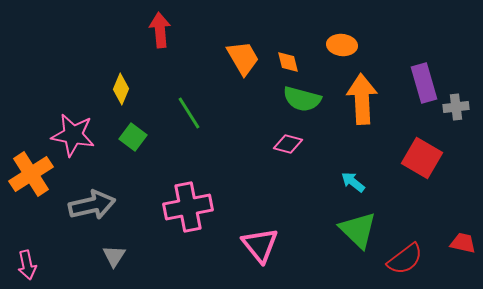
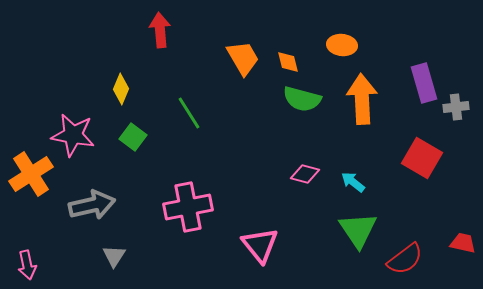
pink diamond: moved 17 px right, 30 px down
green triangle: rotated 12 degrees clockwise
